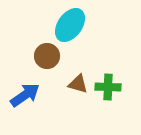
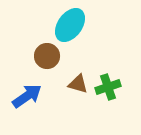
green cross: rotated 20 degrees counterclockwise
blue arrow: moved 2 px right, 1 px down
